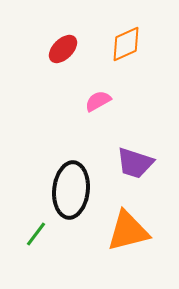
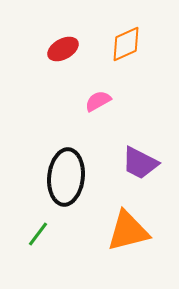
red ellipse: rotated 16 degrees clockwise
purple trapezoid: moved 5 px right; rotated 9 degrees clockwise
black ellipse: moved 5 px left, 13 px up
green line: moved 2 px right
